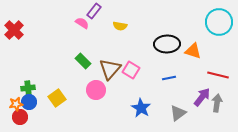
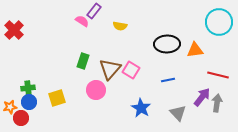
pink semicircle: moved 2 px up
orange triangle: moved 2 px right, 1 px up; rotated 24 degrees counterclockwise
green rectangle: rotated 63 degrees clockwise
blue line: moved 1 px left, 2 px down
yellow square: rotated 18 degrees clockwise
orange star: moved 6 px left, 3 px down
gray triangle: rotated 36 degrees counterclockwise
red circle: moved 1 px right, 1 px down
